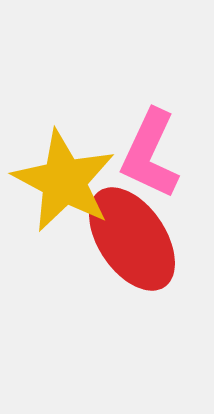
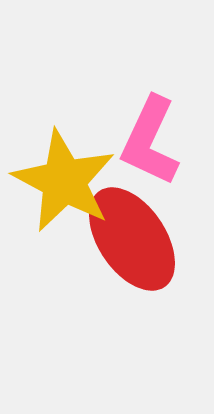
pink L-shape: moved 13 px up
